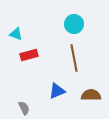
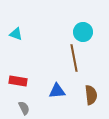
cyan circle: moved 9 px right, 8 px down
red rectangle: moved 11 px left, 26 px down; rotated 24 degrees clockwise
blue triangle: rotated 18 degrees clockwise
brown semicircle: rotated 84 degrees clockwise
